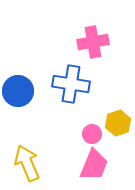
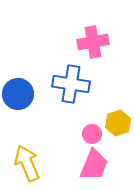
blue circle: moved 3 px down
